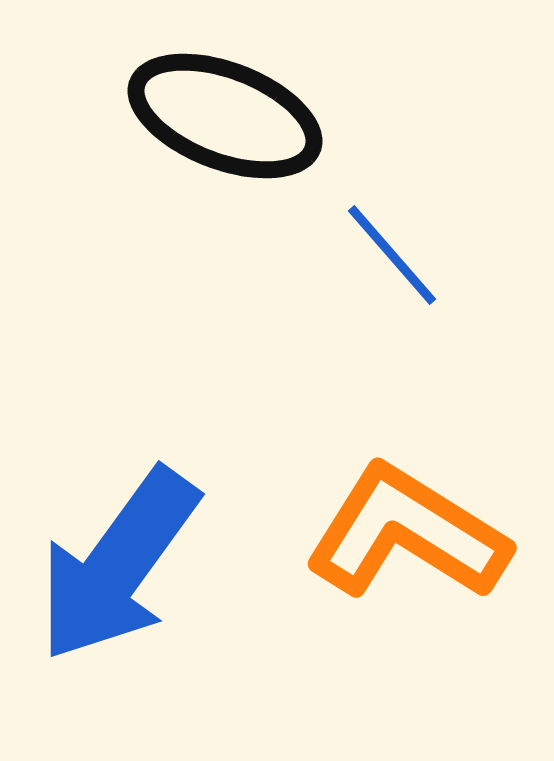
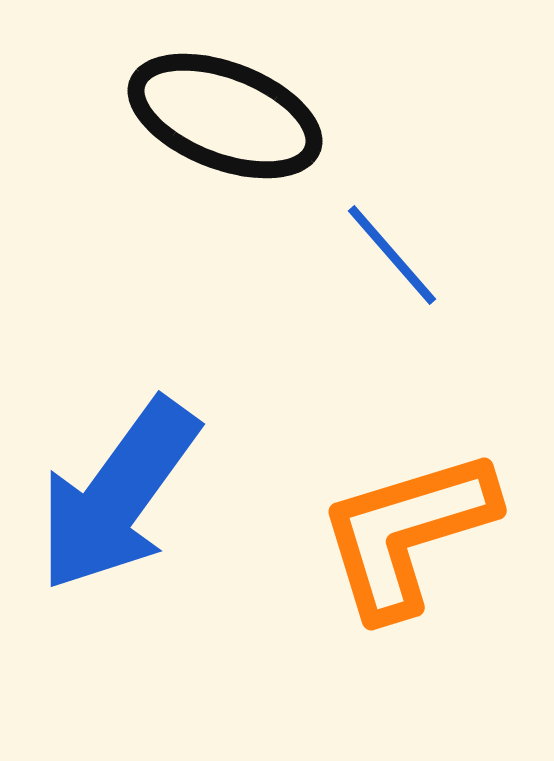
orange L-shape: rotated 49 degrees counterclockwise
blue arrow: moved 70 px up
